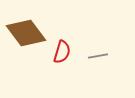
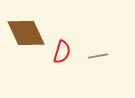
brown diamond: rotated 12 degrees clockwise
